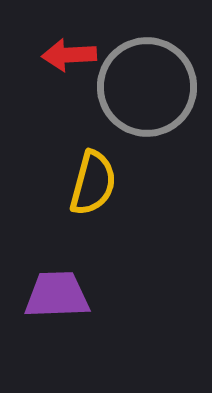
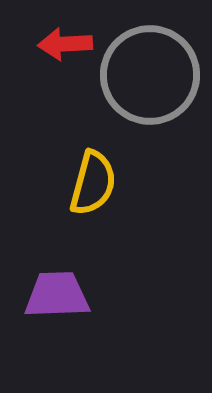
red arrow: moved 4 px left, 11 px up
gray circle: moved 3 px right, 12 px up
